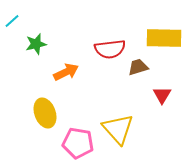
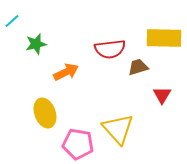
pink pentagon: moved 1 px down
